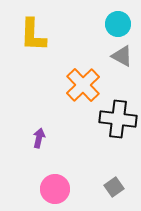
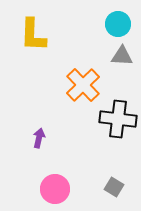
gray triangle: rotated 25 degrees counterclockwise
gray square: rotated 24 degrees counterclockwise
